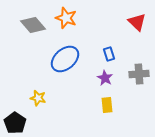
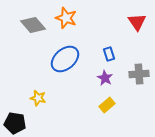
red triangle: rotated 12 degrees clockwise
yellow rectangle: rotated 56 degrees clockwise
black pentagon: rotated 25 degrees counterclockwise
